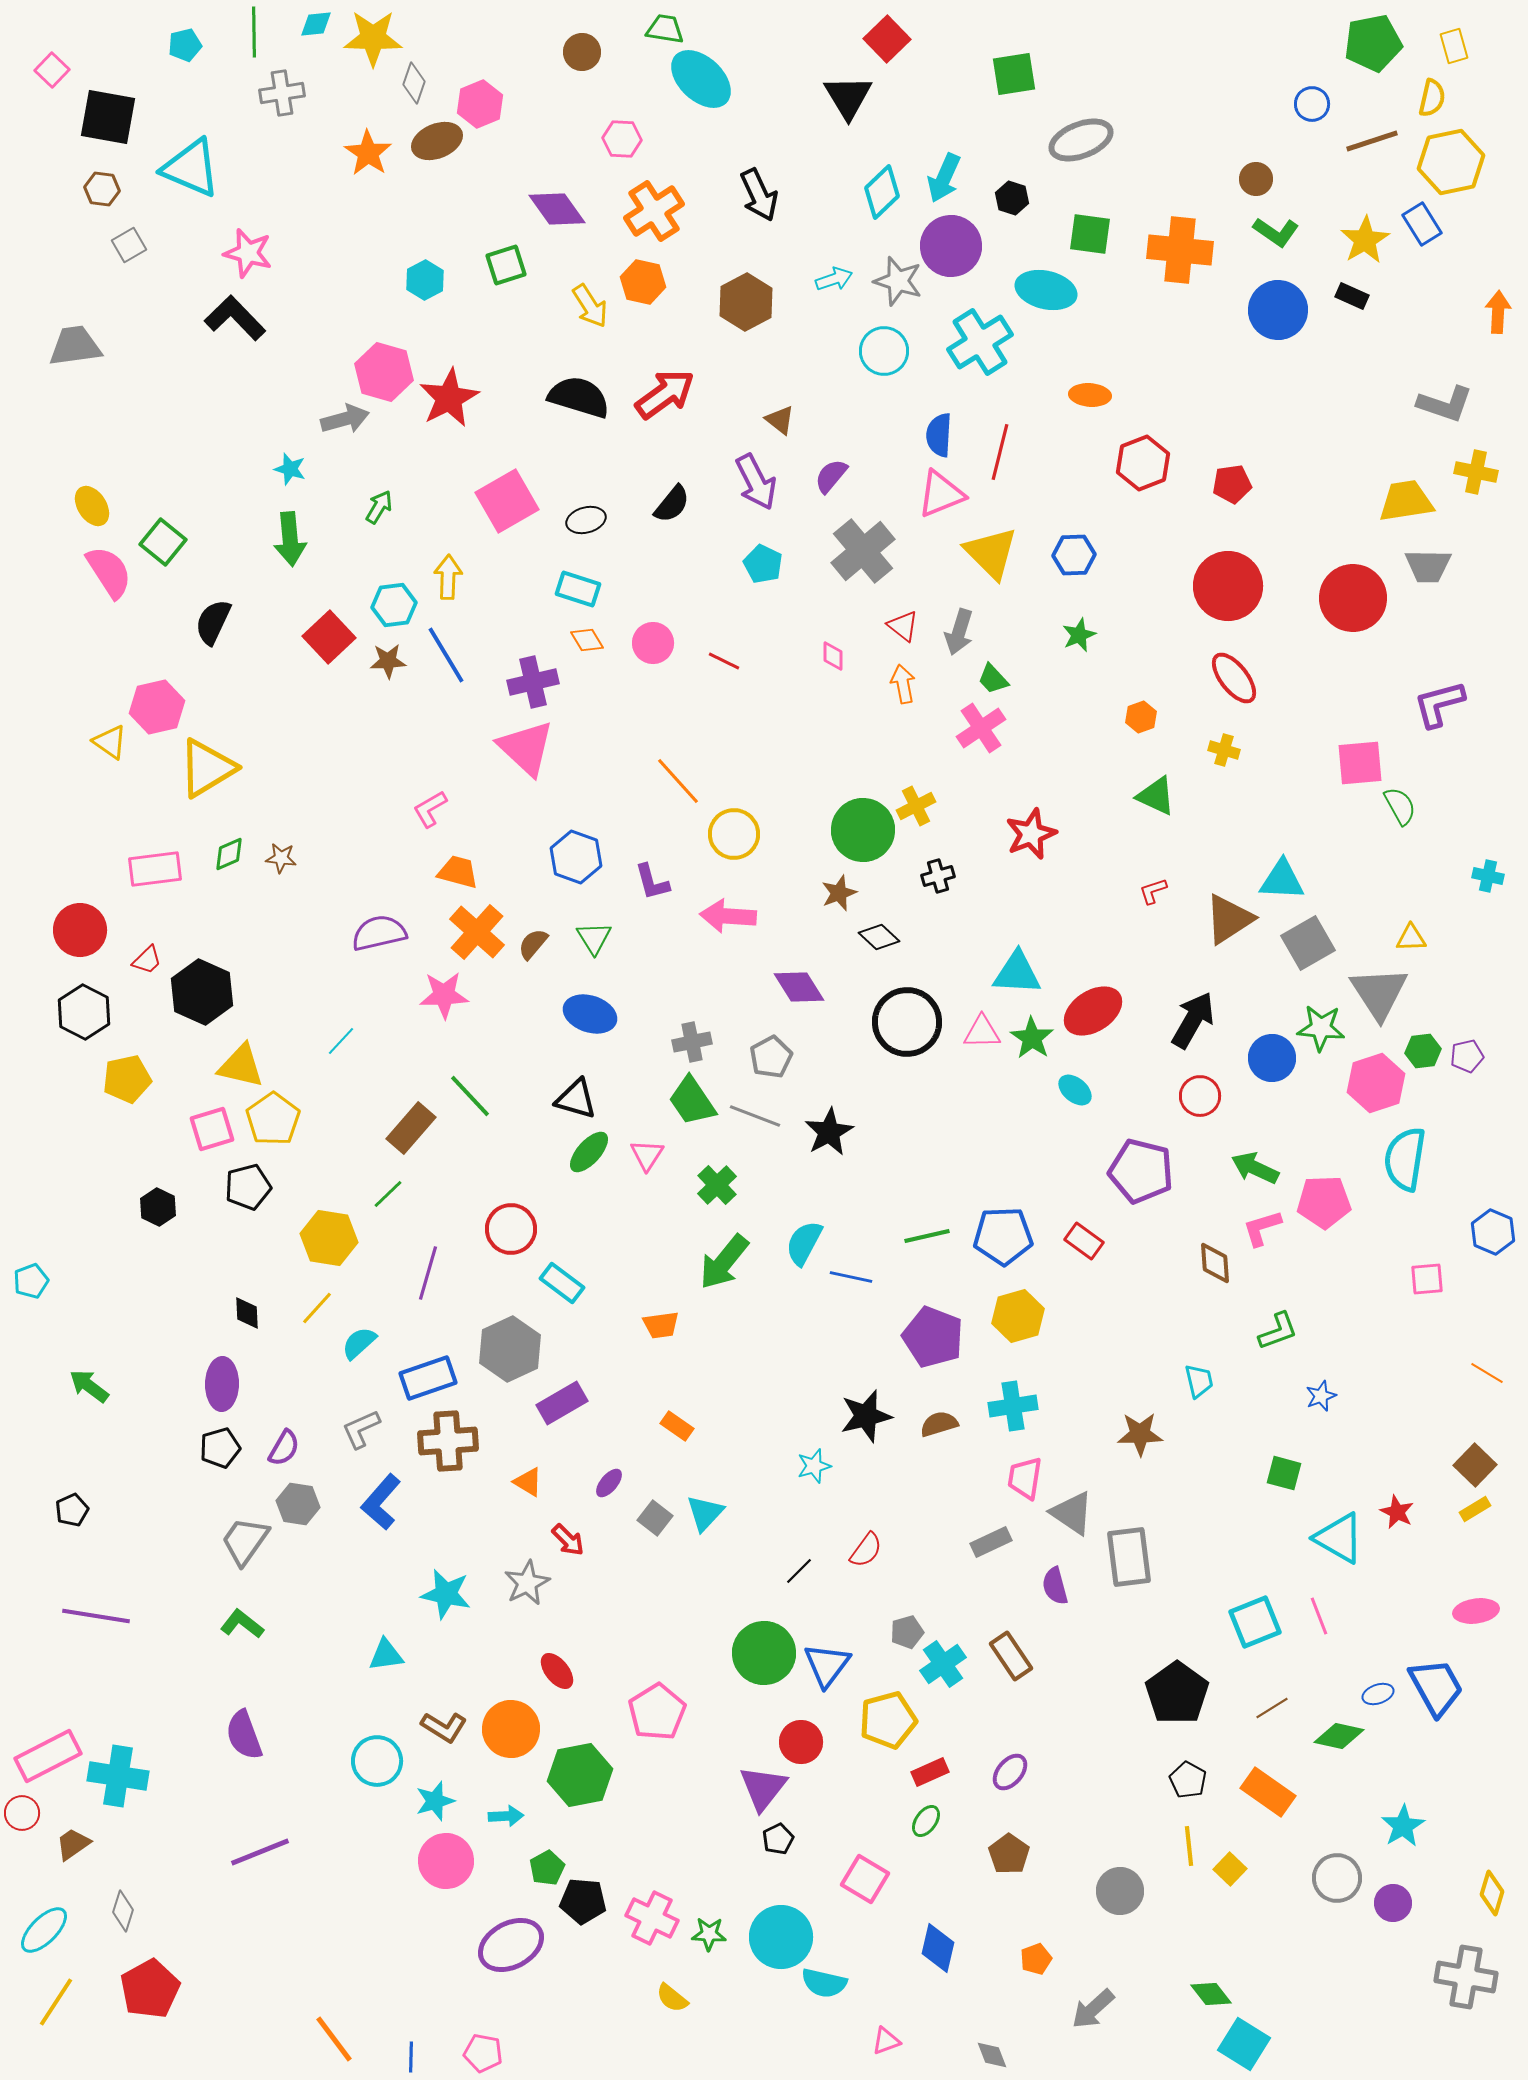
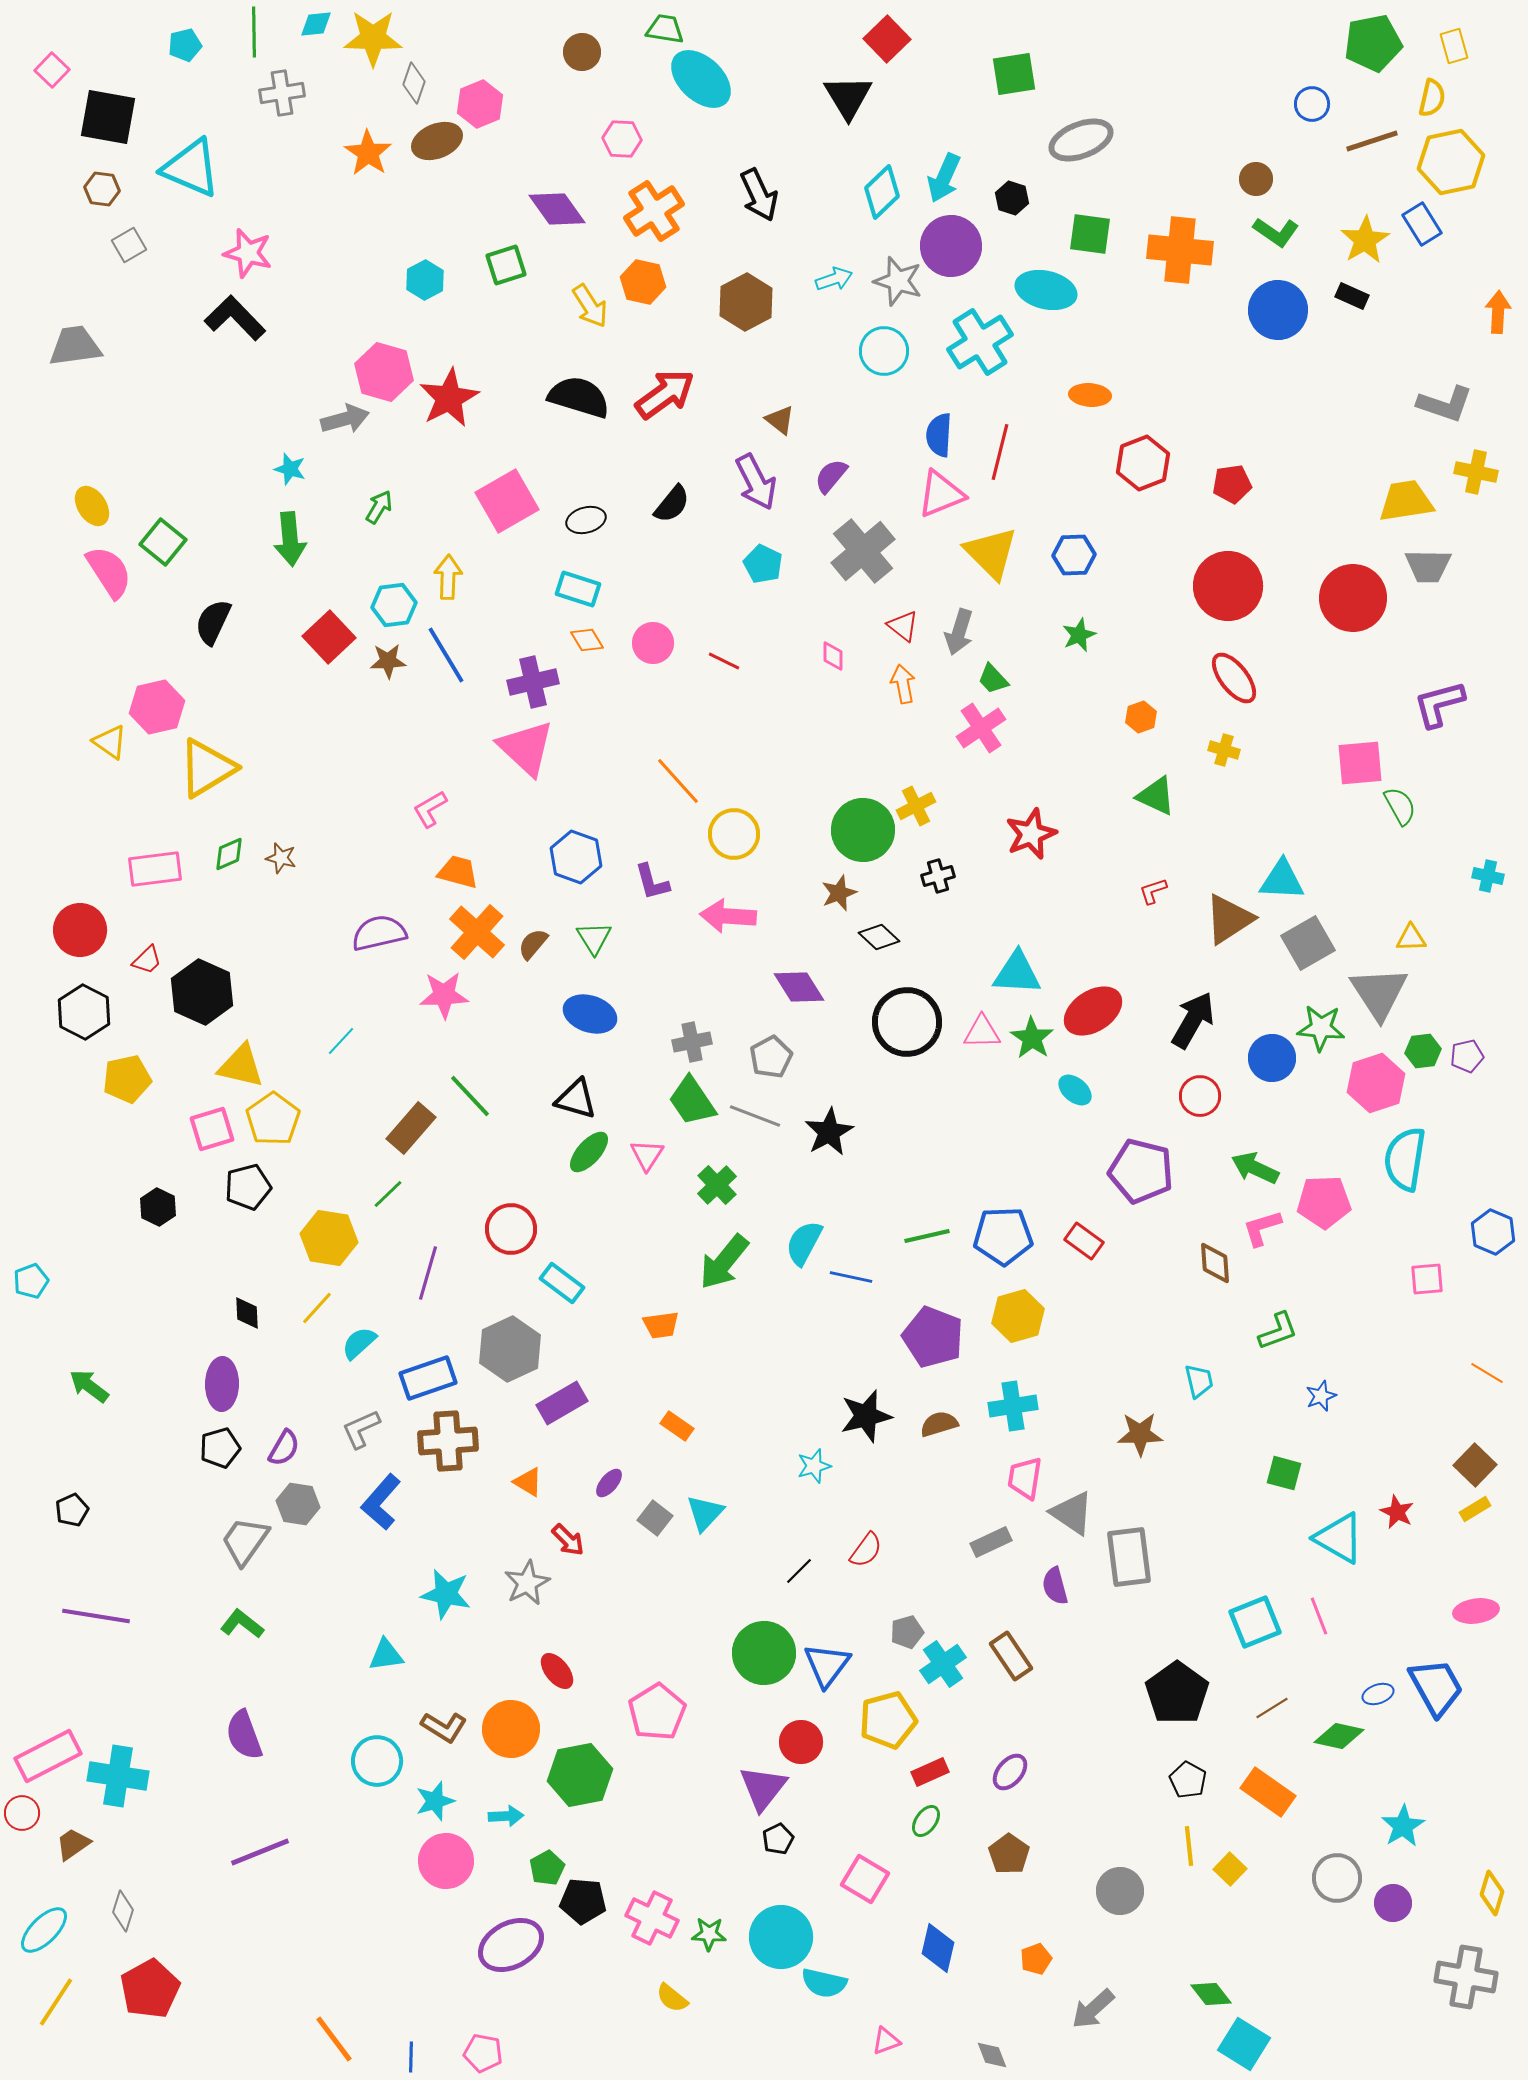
brown star at (281, 858): rotated 8 degrees clockwise
